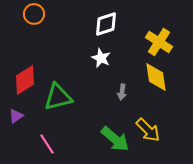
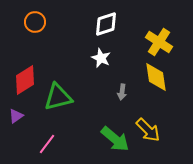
orange circle: moved 1 px right, 8 px down
pink line: rotated 70 degrees clockwise
